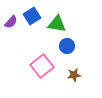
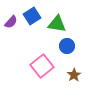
brown star: rotated 24 degrees counterclockwise
